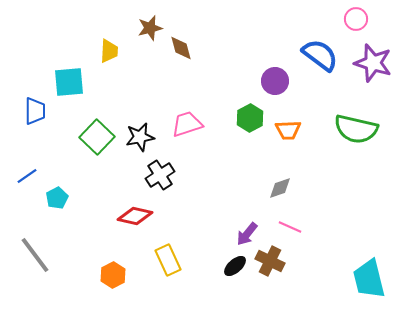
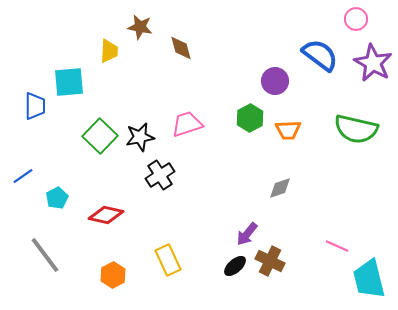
brown star: moved 10 px left, 1 px up; rotated 25 degrees clockwise
purple star: rotated 12 degrees clockwise
blue trapezoid: moved 5 px up
green square: moved 3 px right, 1 px up
blue line: moved 4 px left
red diamond: moved 29 px left, 1 px up
pink line: moved 47 px right, 19 px down
gray line: moved 10 px right
